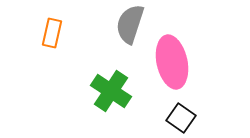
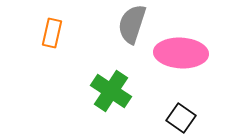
gray semicircle: moved 2 px right
pink ellipse: moved 9 px right, 9 px up; rotated 75 degrees counterclockwise
